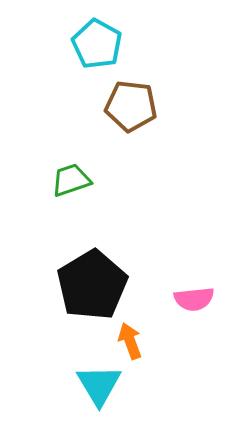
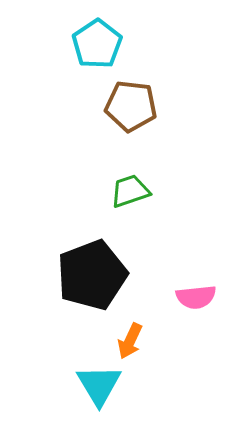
cyan pentagon: rotated 9 degrees clockwise
green trapezoid: moved 59 px right, 11 px down
black pentagon: moved 10 px up; rotated 10 degrees clockwise
pink semicircle: moved 2 px right, 2 px up
orange arrow: rotated 135 degrees counterclockwise
